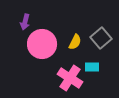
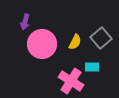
pink cross: moved 1 px right, 3 px down
